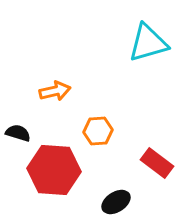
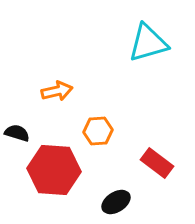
orange arrow: moved 2 px right
black semicircle: moved 1 px left
